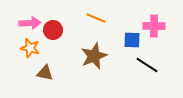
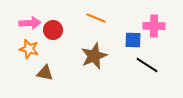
blue square: moved 1 px right
orange star: moved 1 px left, 1 px down
